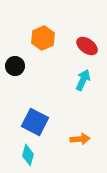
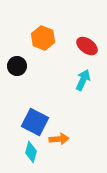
orange hexagon: rotated 15 degrees counterclockwise
black circle: moved 2 px right
orange arrow: moved 21 px left
cyan diamond: moved 3 px right, 3 px up
